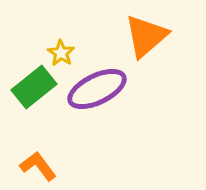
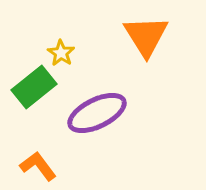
orange triangle: rotated 21 degrees counterclockwise
purple ellipse: moved 24 px down
